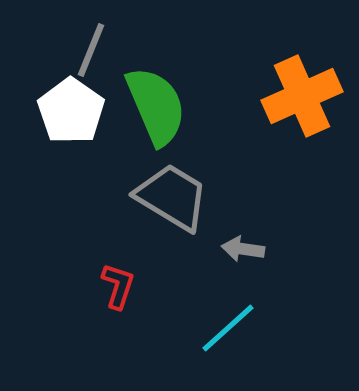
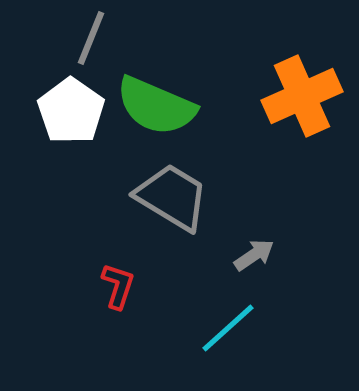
gray line: moved 12 px up
green semicircle: rotated 136 degrees clockwise
gray arrow: moved 11 px right, 6 px down; rotated 138 degrees clockwise
